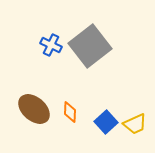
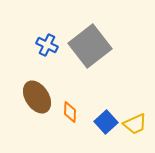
blue cross: moved 4 px left
brown ellipse: moved 3 px right, 12 px up; rotated 16 degrees clockwise
